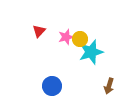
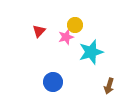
yellow circle: moved 5 px left, 14 px up
blue circle: moved 1 px right, 4 px up
